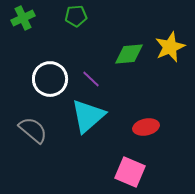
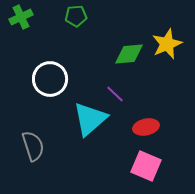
green cross: moved 2 px left, 1 px up
yellow star: moved 3 px left, 3 px up
purple line: moved 24 px right, 15 px down
cyan triangle: moved 2 px right, 3 px down
gray semicircle: moved 16 px down; rotated 32 degrees clockwise
pink square: moved 16 px right, 6 px up
